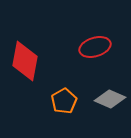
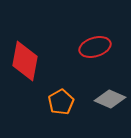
orange pentagon: moved 3 px left, 1 px down
